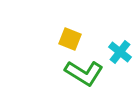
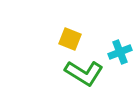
cyan cross: rotated 30 degrees clockwise
